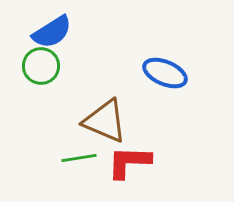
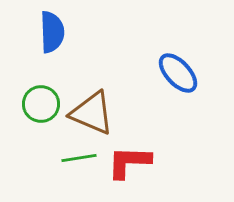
blue semicircle: rotated 60 degrees counterclockwise
green circle: moved 38 px down
blue ellipse: moved 13 px right; rotated 24 degrees clockwise
brown triangle: moved 13 px left, 8 px up
